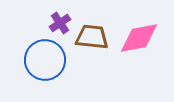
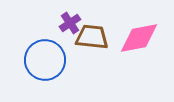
purple cross: moved 10 px right
